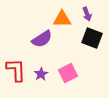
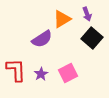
orange triangle: rotated 30 degrees counterclockwise
black square: rotated 20 degrees clockwise
